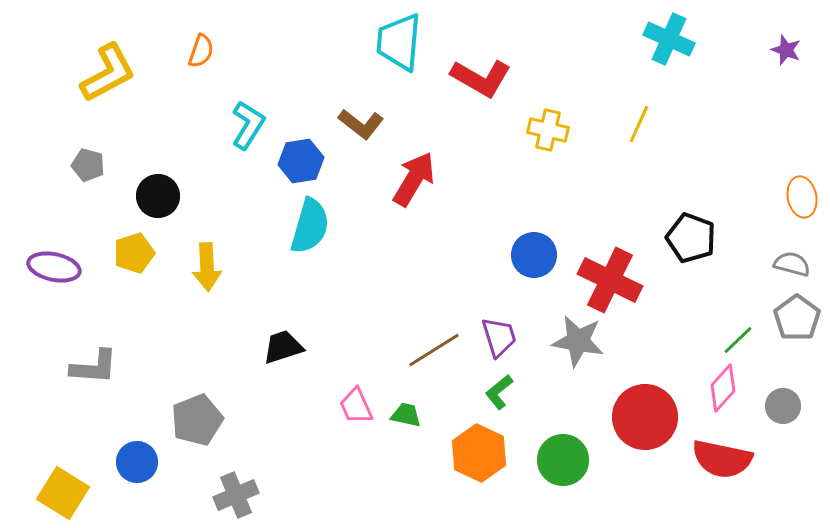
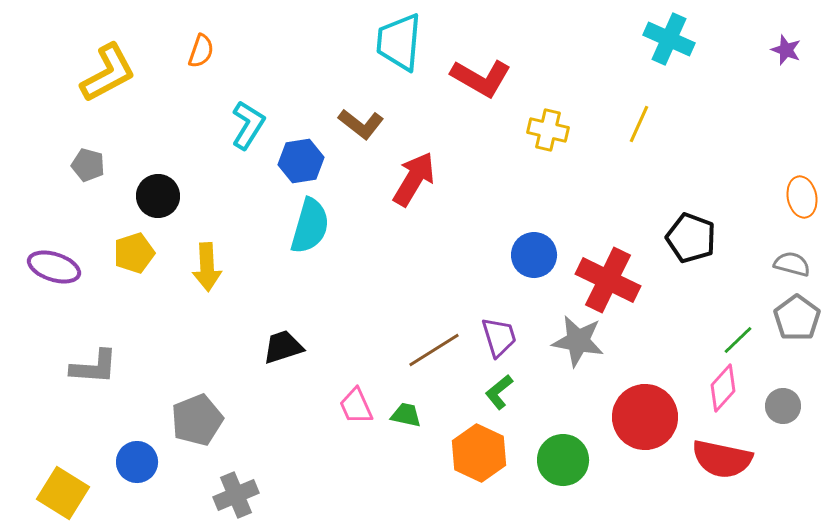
purple ellipse at (54, 267): rotated 6 degrees clockwise
red cross at (610, 280): moved 2 px left
